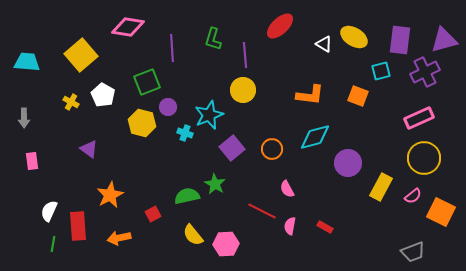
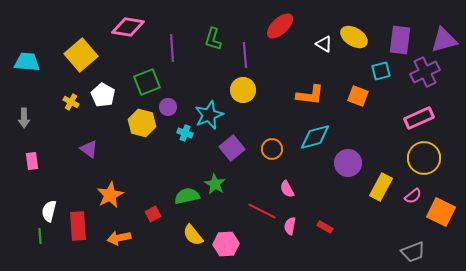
white semicircle at (49, 211): rotated 10 degrees counterclockwise
green line at (53, 244): moved 13 px left, 8 px up; rotated 14 degrees counterclockwise
